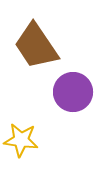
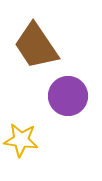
purple circle: moved 5 px left, 4 px down
